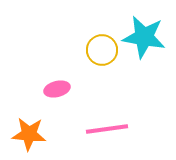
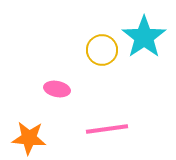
cyan star: rotated 27 degrees clockwise
pink ellipse: rotated 25 degrees clockwise
orange star: moved 4 px down
